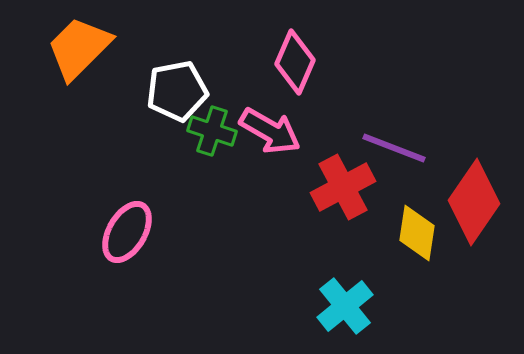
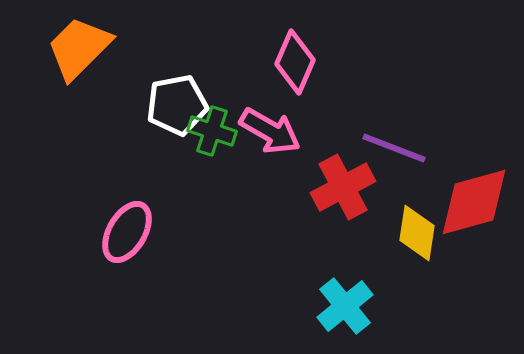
white pentagon: moved 14 px down
red diamond: rotated 40 degrees clockwise
